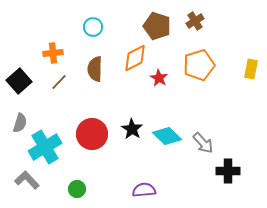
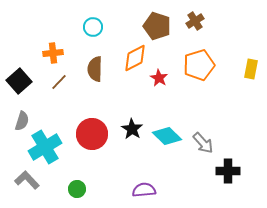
gray semicircle: moved 2 px right, 2 px up
